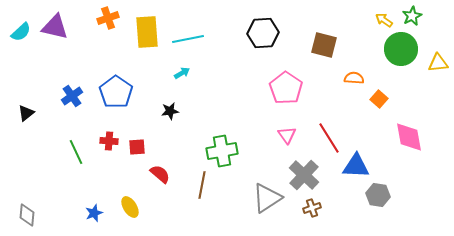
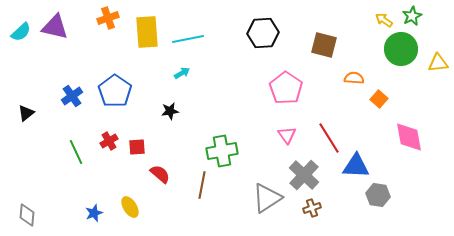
blue pentagon: moved 1 px left, 1 px up
red cross: rotated 36 degrees counterclockwise
